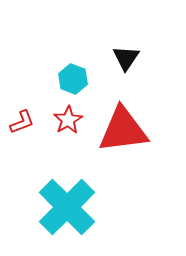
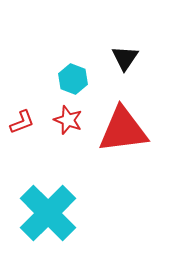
black triangle: moved 1 px left
red star: rotated 20 degrees counterclockwise
cyan cross: moved 19 px left, 6 px down
